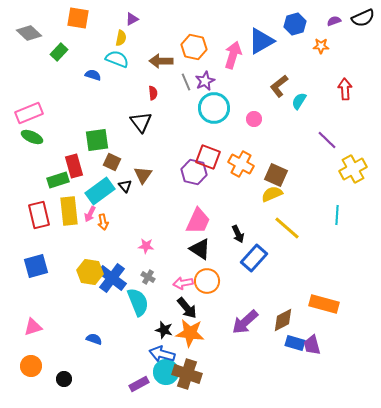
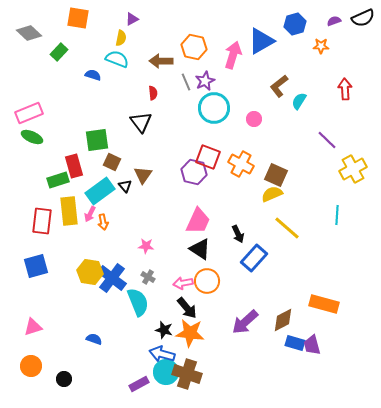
red rectangle at (39, 215): moved 3 px right, 6 px down; rotated 20 degrees clockwise
